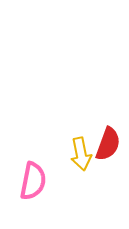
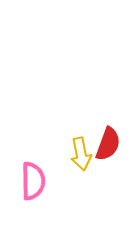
pink semicircle: rotated 12 degrees counterclockwise
